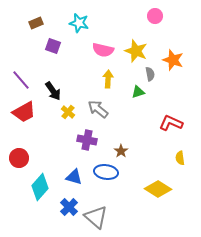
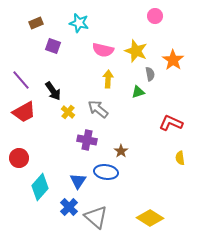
orange star: rotated 15 degrees clockwise
blue triangle: moved 4 px right, 4 px down; rotated 48 degrees clockwise
yellow diamond: moved 8 px left, 29 px down
